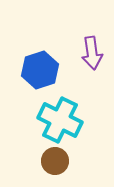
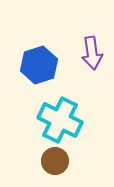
blue hexagon: moved 1 px left, 5 px up
